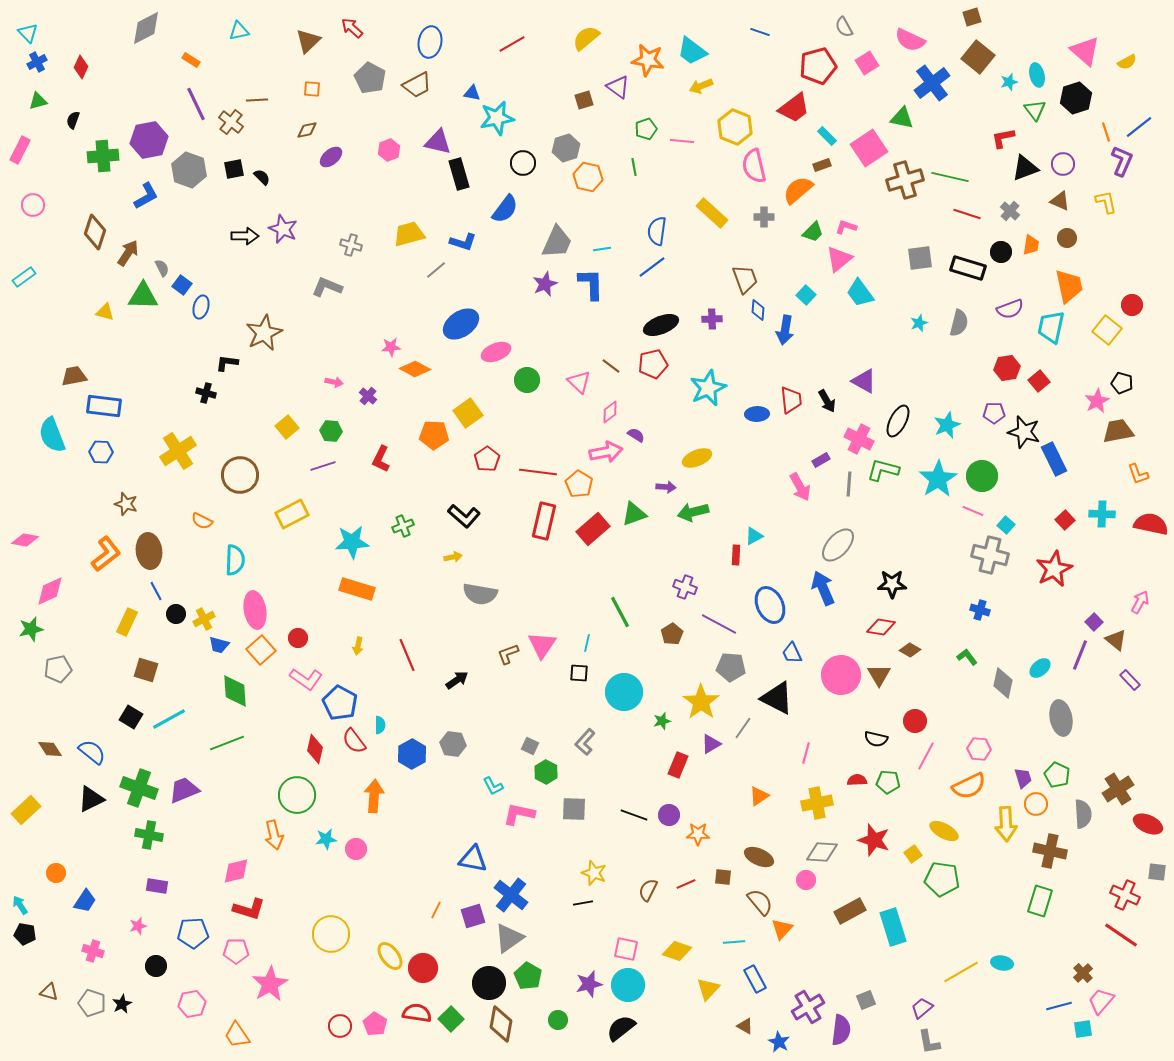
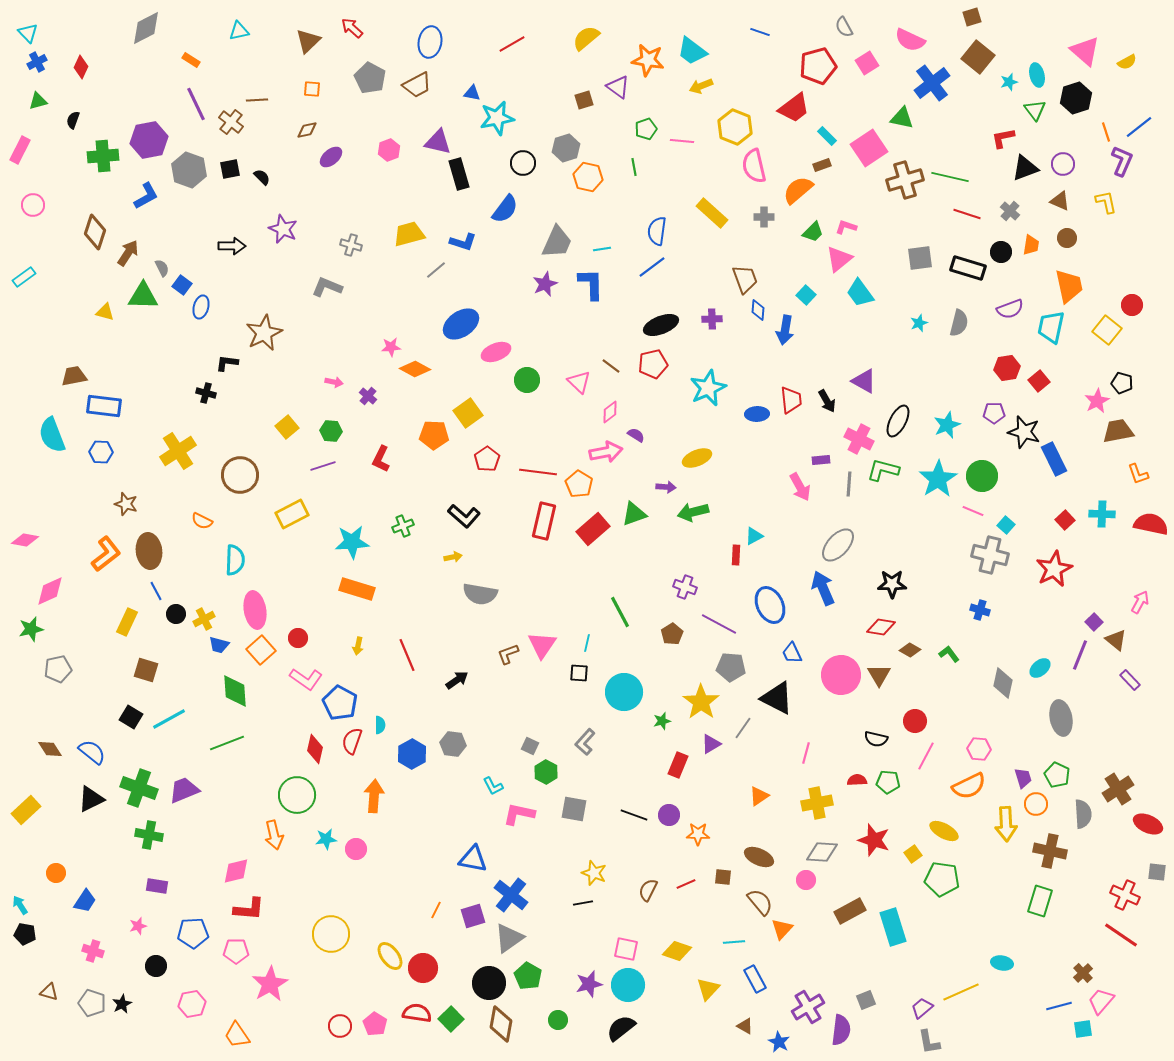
black square at (234, 169): moved 4 px left
black arrow at (245, 236): moved 13 px left, 10 px down
purple rectangle at (821, 460): rotated 24 degrees clockwise
green L-shape at (967, 657): moved 18 px left, 3 px up
red semicircle at (354, 741): moved 2 px left; rotated 56 degrees clockwise
gray square at (574, 809): rotated 8 degrees clockwise
red L-shape at (249, 909): rotated 12 degrees counterclockwise
yellow line at (961, 972): moved 20 px down; rotated 6 degrees clockwise
